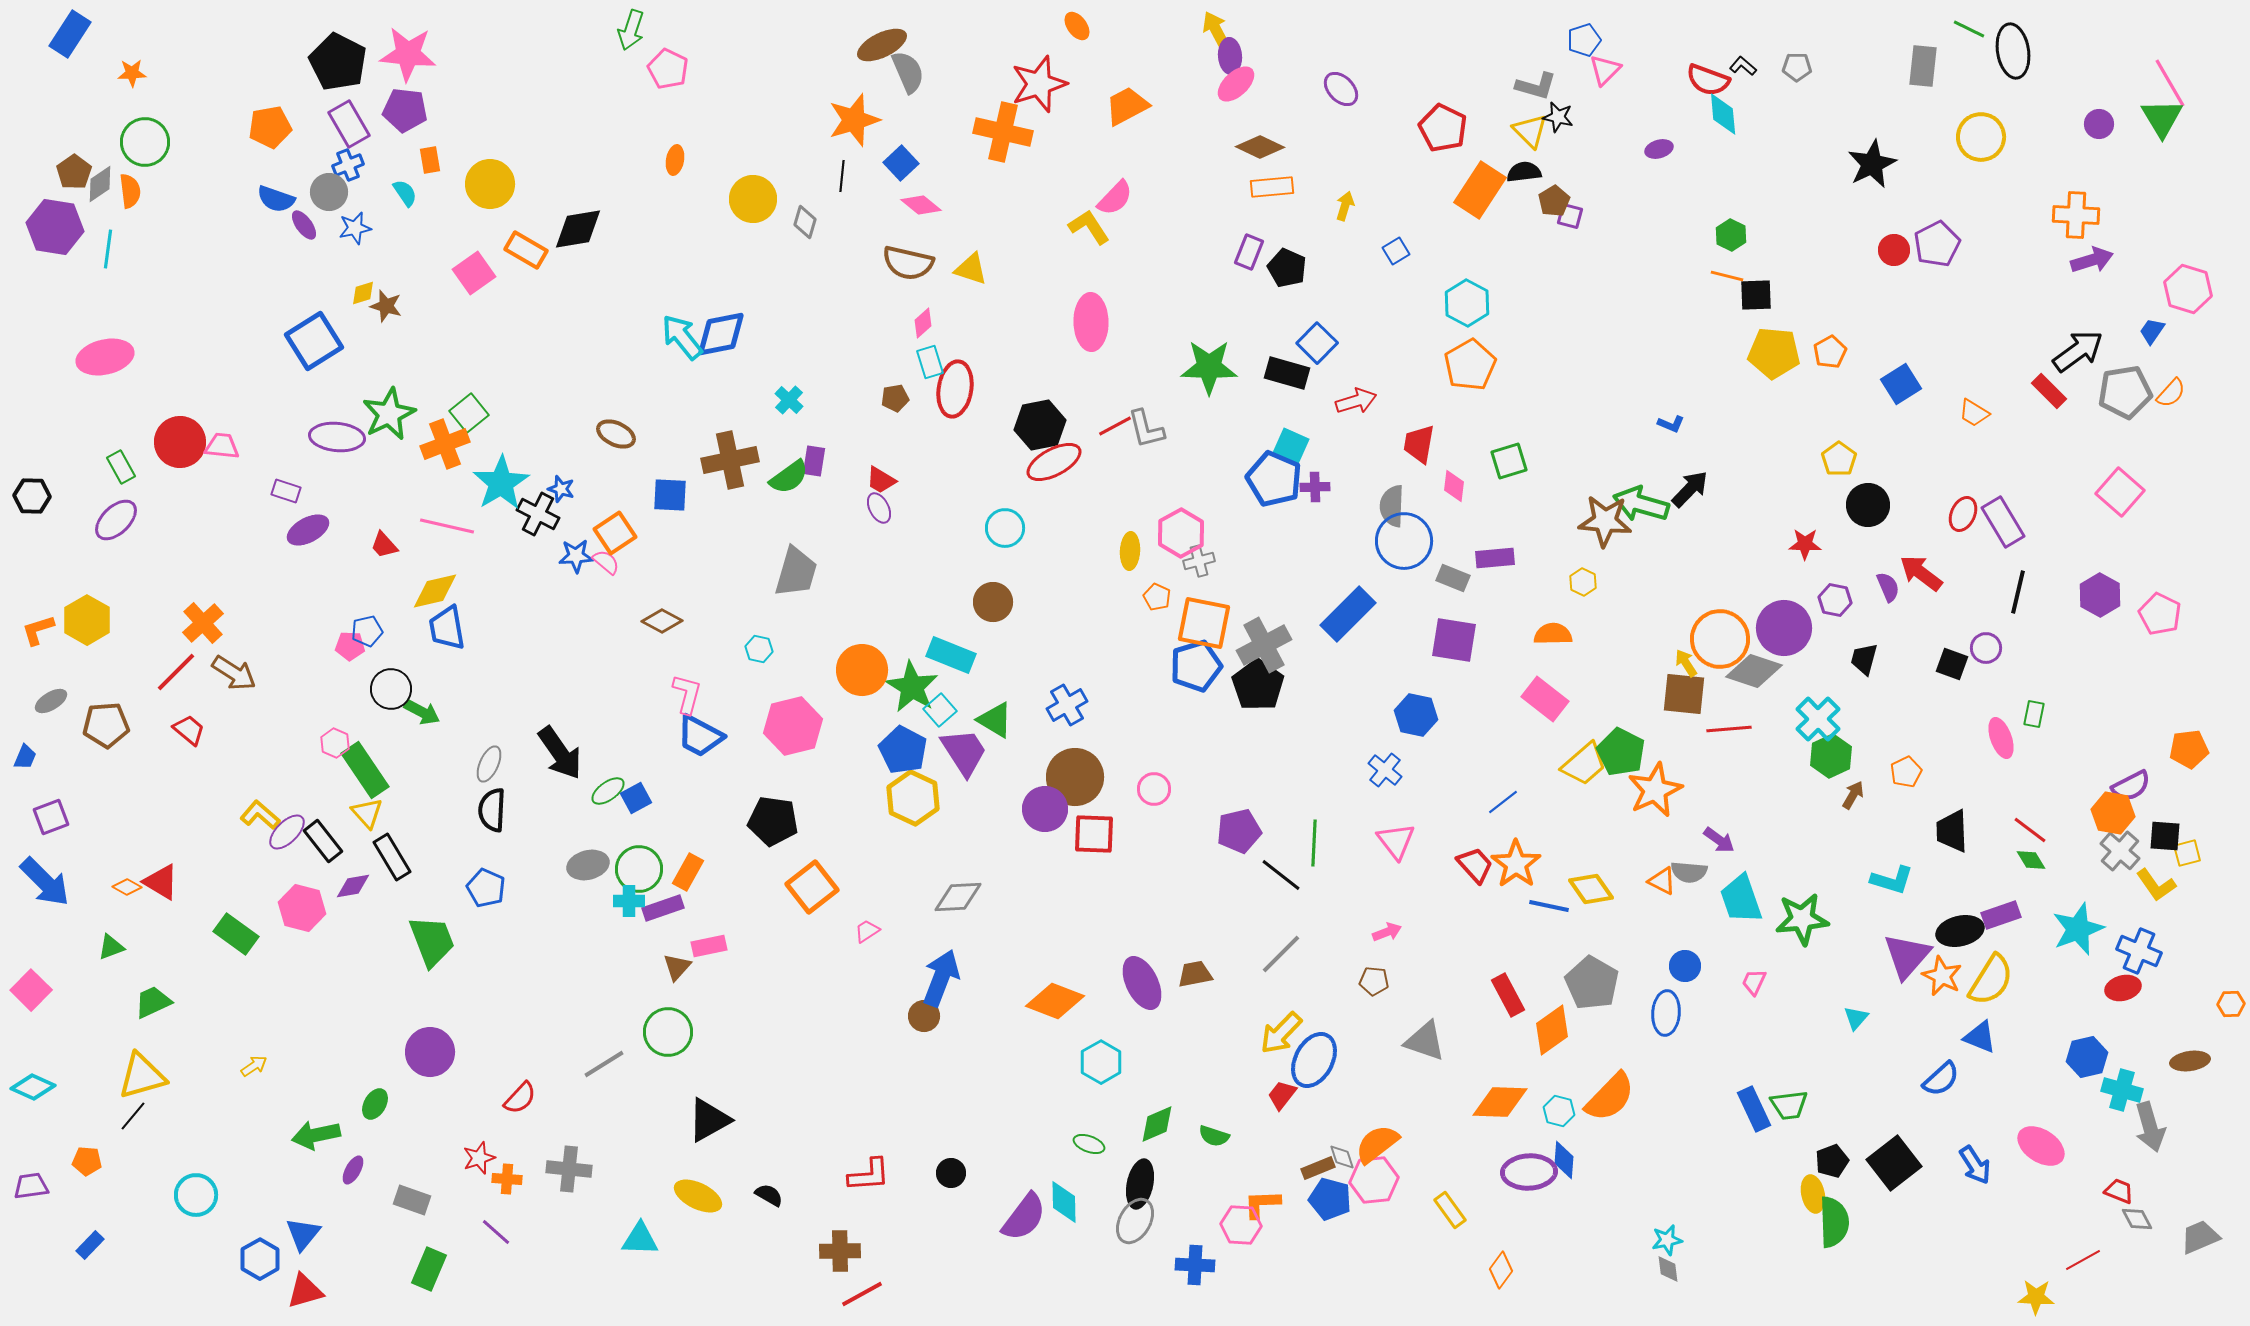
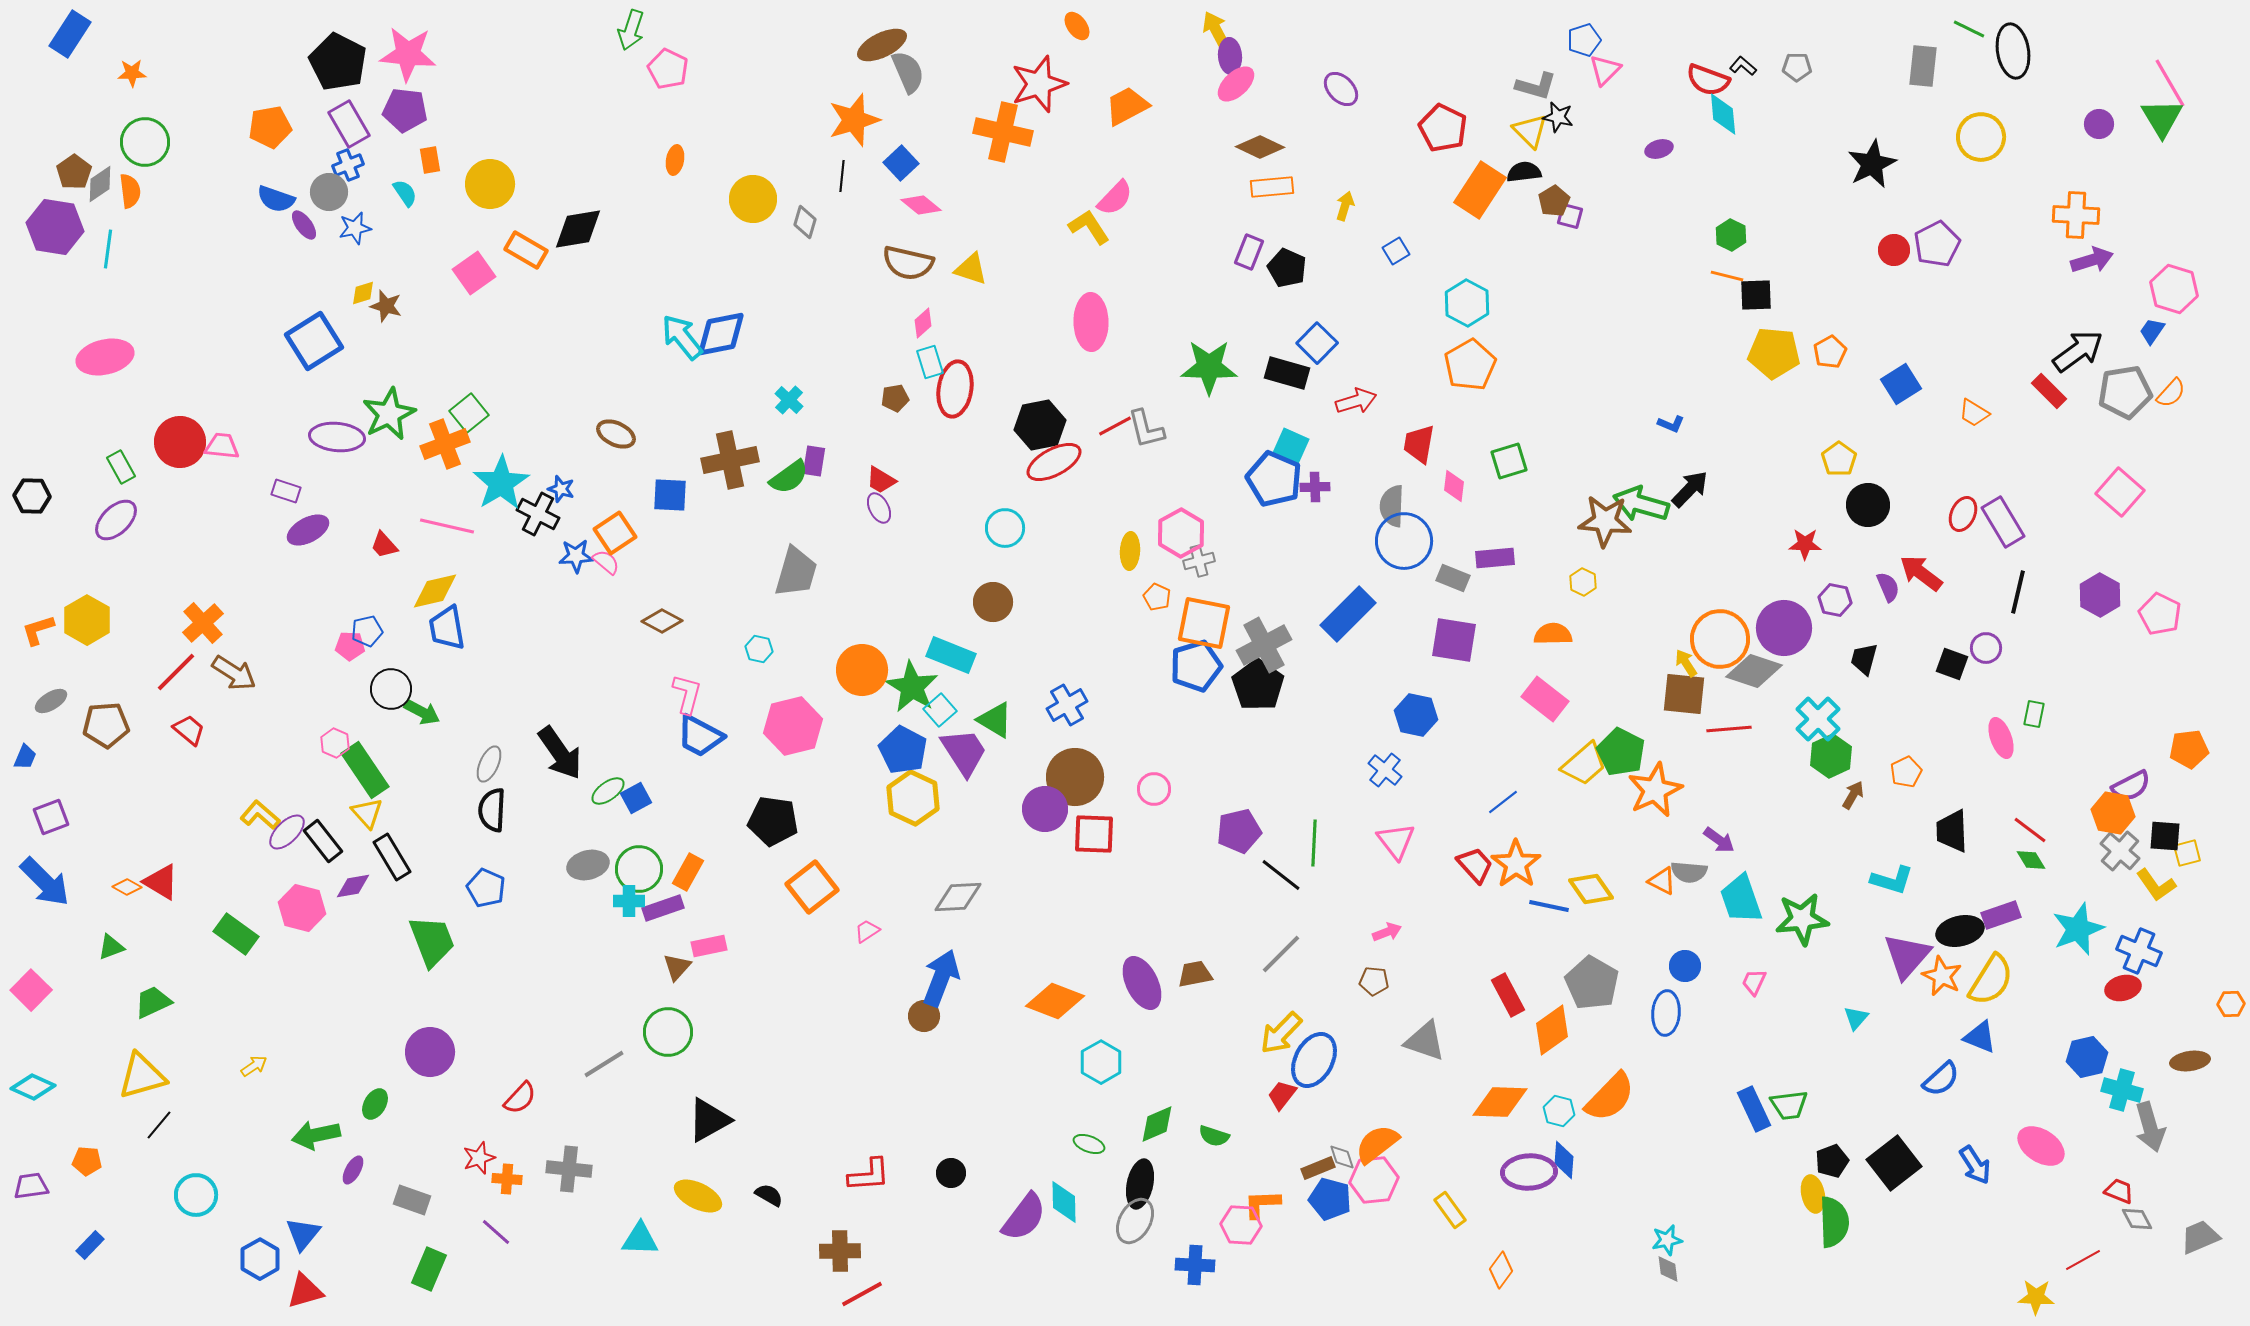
pink hexagon at (2188, 289): moved 14 px left
black line at (133, 1116): moved 26 px right, 9 px down
